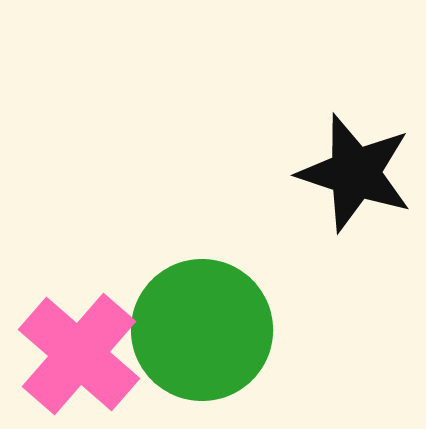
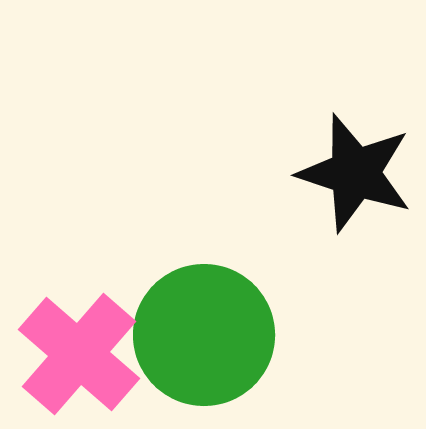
green circle: moved 2 px right, 5 px down
